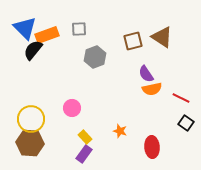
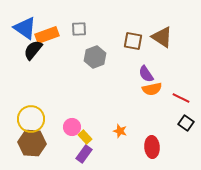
blue triangle: rotated 10 degrees counterclockwise
brown square: rotated 24 degrees clockwise
pink circle: moved 19 px down
brown hexagon: moved 2 px right
